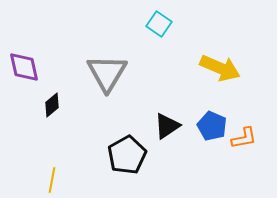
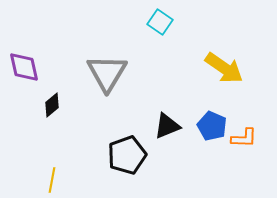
cyan square: moved 1 px right, 2 px up
yellow arrow: moved 4 px right; rotated 12 degrees clockwise
black triangle: rotated 12 degrees clockwise
orange L-shape: rotated 12 degrees clockwise
black pentagon: rotated 9 degrees clockwise
